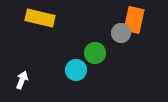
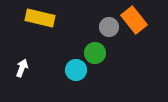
orange rectangle: rotated 52 degrees counterclockwise
gray circle: moved 12 px left, 6 px up
white arrow: moved 12 px up
